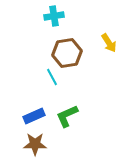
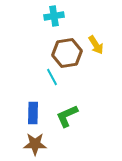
yellow arrow: moved 13 px left, 2 px down
blue rectangle: moved 1 px left, 3 px up; rotated 65 degrees counterclockwise
